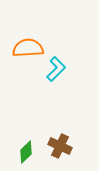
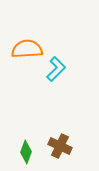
orange semicircle: moved 1 px left, 1 px down
green diamond: rotated 25 degrees counterclockwise
